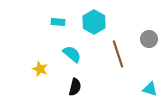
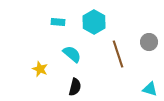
gray circle: moved 3 px down
